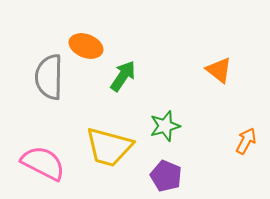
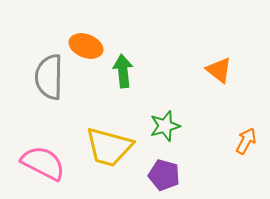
green arrow: moved 5 px up; rotated 40 degrees counterclockwise
purple pentagon: moved 2 px left, 1 px up; rotated 8 degrees counterclockwise
